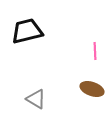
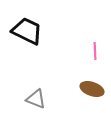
black trapezoid: rotated 40 degrees clockwise
gray triangle: rotated 10 degrees counterclockwise
